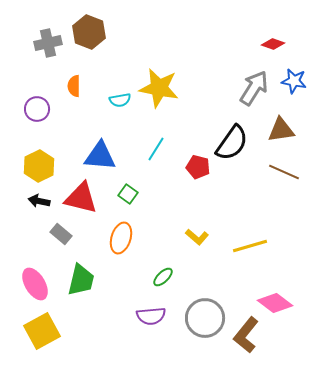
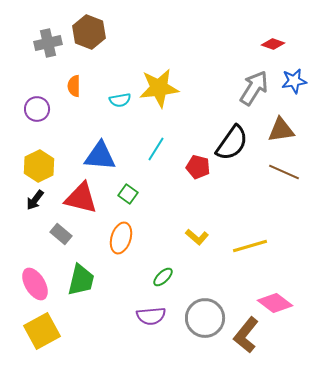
blue star: rotated 20 degrees counterclockwise
yellow star: rotated 18 degrees counterclockwise
black arrow: moved 4 px left, 1 px up; rotated 65 degrees counterclockwise
